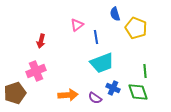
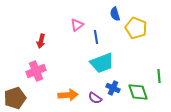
green line: moved 14 px right, 5 px down
brown pentagon: moved 5 px down
